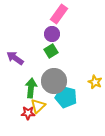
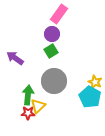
green arrow: moved 3 px left, 7 px down
cyan pentagon: moved 24 px right; rotated 15 degrees clockwise
